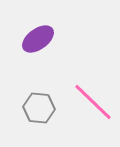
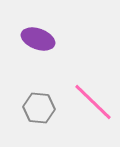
purple ellipse: rotated 56 degrees clockwise
